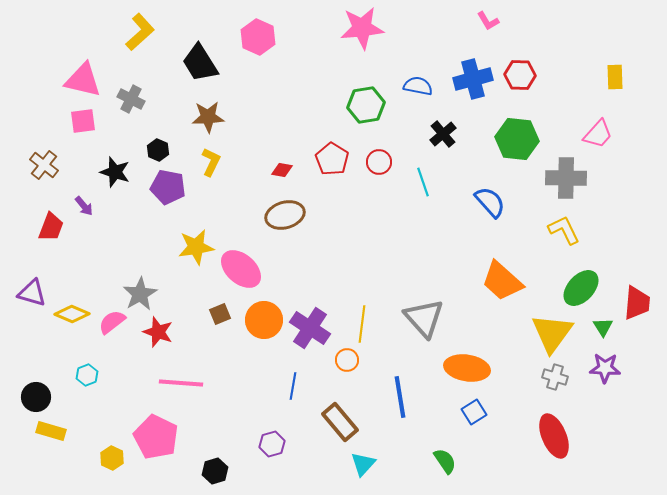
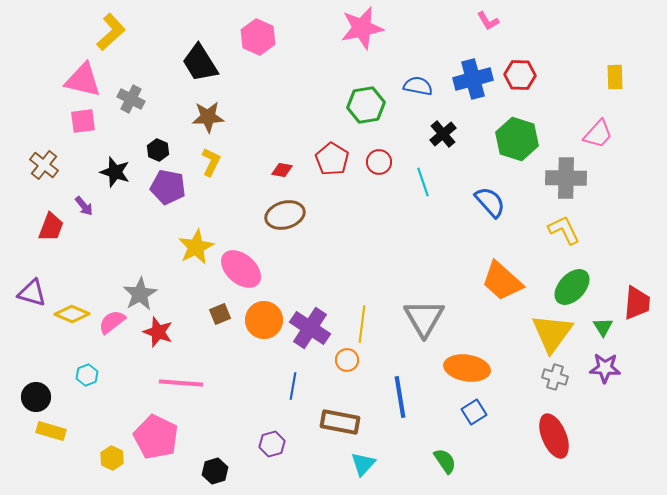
pink star at (362, 28): rotated 6 degrees counterclockwise
yellow L-shape at (140, 32): moved 29 px left
green hexagon at (517, 139): rotated 12 degrees clockwise
yellow star at (196, 247): rotated 18 degrees counterclockwise
green ellipse at (581, 288): moved 9 px left, 1 px up
gray triangle at (424, 318): rotated 12 degrees clockwise
brown rectangle at (340, 422): rotated 39 degrees counterclockwise
